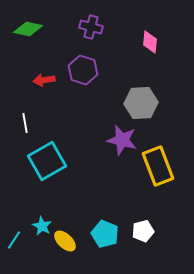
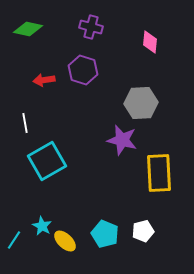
yellow rectangle: moved 1 px right, 7 px down; rotated 18 degrees clockwise
